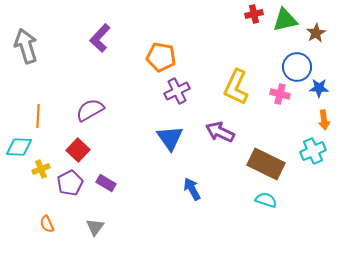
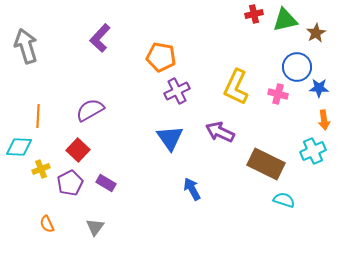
pink cross: moved 2 px left
cyan semicircle: moved 18 px right
